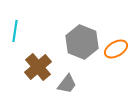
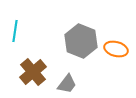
gray hexagon: moved 1 px left, 1 px up
orange ellipse: rotated 45 degrees clockwise
brown cross: moved 5 px left, 5 px down
